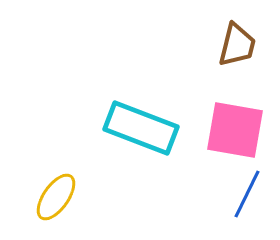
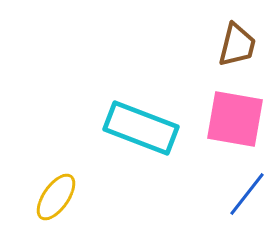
pink square: moved 11 px up
blue line: rotated 12 degrees clockwise
